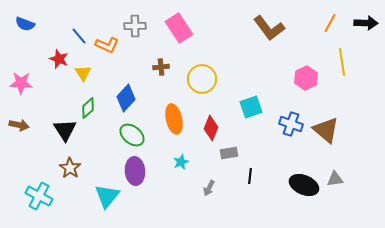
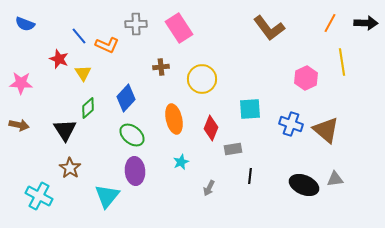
gray cross: moved 1 px right, 2 px up
cyan square: moved 1 px left, 2 px down; rotated 15 degrees clockwise
gray rectangle: moved 4 px right, 4 px up
